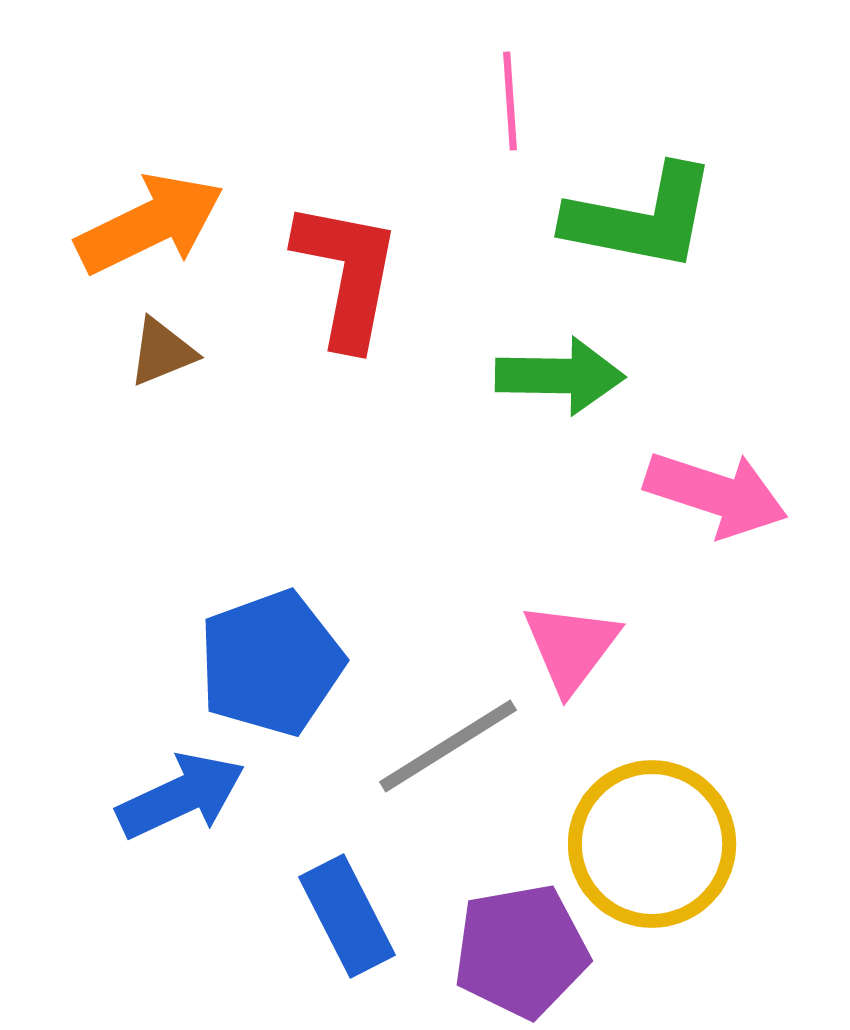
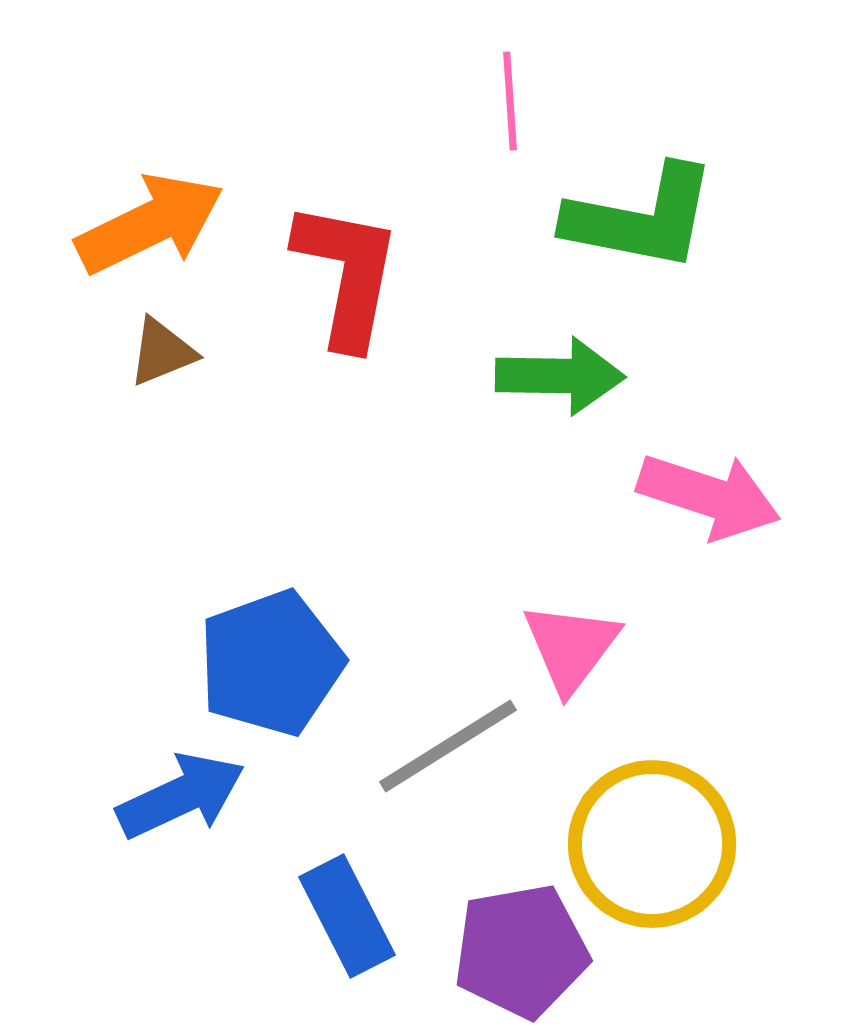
pink arrow: moved 7 px left, 2 px down
